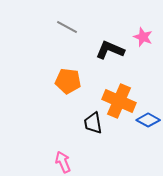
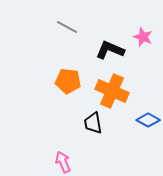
orange cross: moved 7 px left, 10 px up
